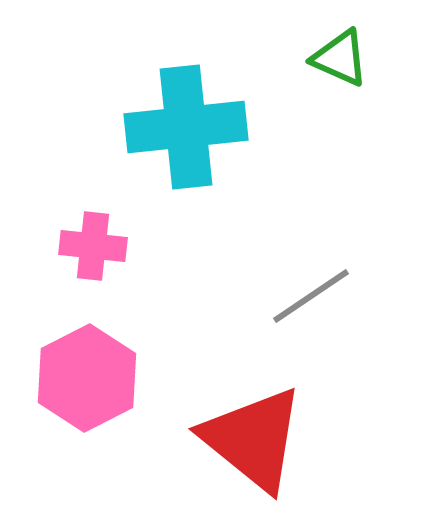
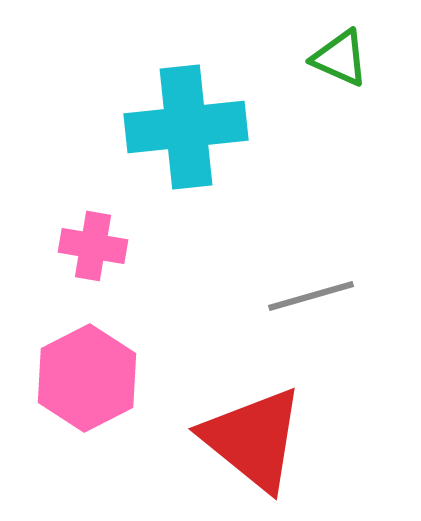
pink cross: rotated 4 degrees clockwise
gray line: rotated 18 degrees clockwise
